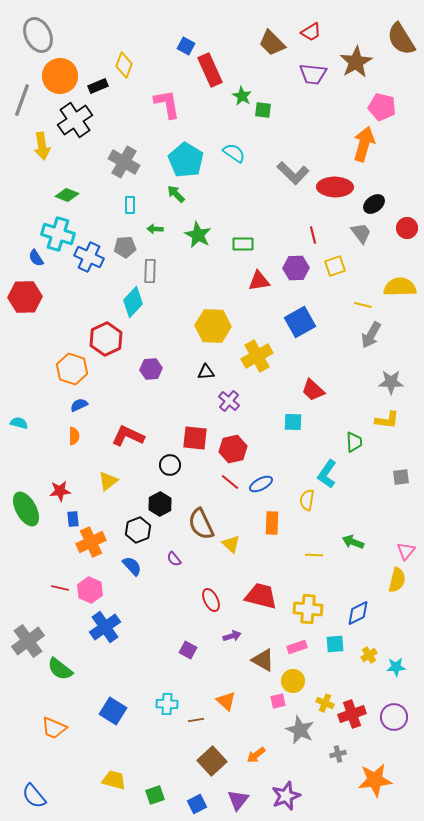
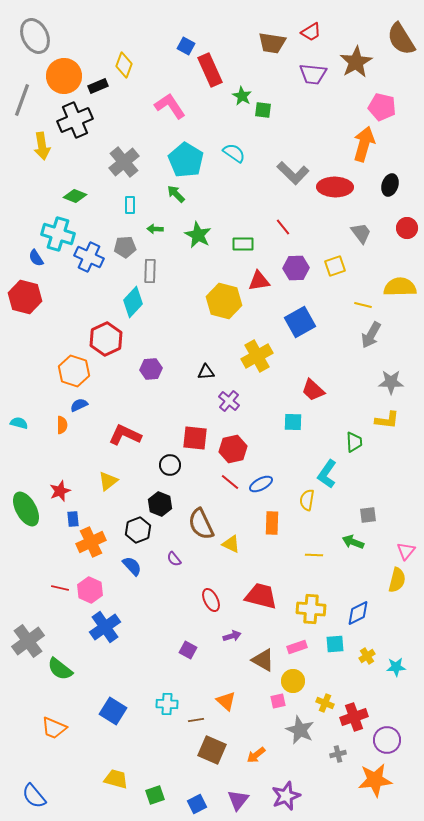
gray ellipse at (38, 35): moved 3 px left, 1 px down
brown trapezoid at (272, 43): rotated 36 degrees counterclockwise
orange circle at (60, 76): moved 4 px right
pink L-shape at (167, 104): moved 3 px right, 2 px down; rotated 24 degrees counterclockwise
black cross at (75, 120): rotated 12 degrees clockwise
gray cross at (124, 162): rotated 20 degrees clockwise
green diamond at (67, 195): moved 8 px right, 1 px down
black ellipse at (374, 204): moved 16 px right, 19 px up; rotated 35 degrees counterclockwise
red line at (313, 235): moved 30 px left, 8 px up; rotated 24 degrees counterclockwise
red hexagon at (25, 297): rotated 16 degrees clockwise
yellow hexagon at (213, 326): moved 11 px right, 25 px up; rotated 12 degrees clockwise
orange hexagon at (72, 369): moved 2 px right, 2 px down
orange semicircle at (74, 436): moved 12 px left, 11 px up
red L-shape at (128, 436): moved 3 px left, 1 px up
gray square at (401, 477): moved 33 px left, 38 px down
red star at (60, 491): rotated 15 degrees counterclockwise
black hexagon at (160, 504): rotated 10 degrees counterclockwise
yellow triangle at (231, 544): rotated 18 degrees counterclockwise
yellow cross at (308, 609): moved 3 px right
yellow cross at (369, 655): moved 2 px left, 1 px down
red cross at (352, 714): moved 2 px right, 3 px down
purple circle at (394, 717): moved 7 px left, 23 px down
brown square at (212, 761): moved 11 px up; rotated 24 degrees counterclockwise
yellow trapezoid at (114, 780): moved 2 px right, 1 px up
